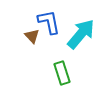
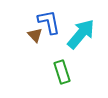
brown triangle: moved 3 px right, 1 px up
green rectangle: moved 1 px up
